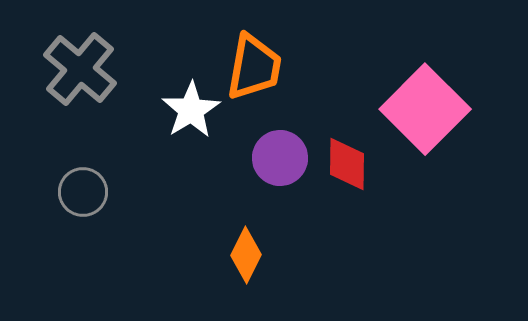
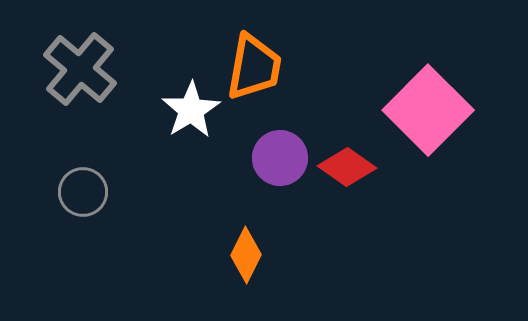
pink square: moved 3 px right, 1 px down
red diamond: moved 3 px down; rotated 56 degrees counterclockwise
